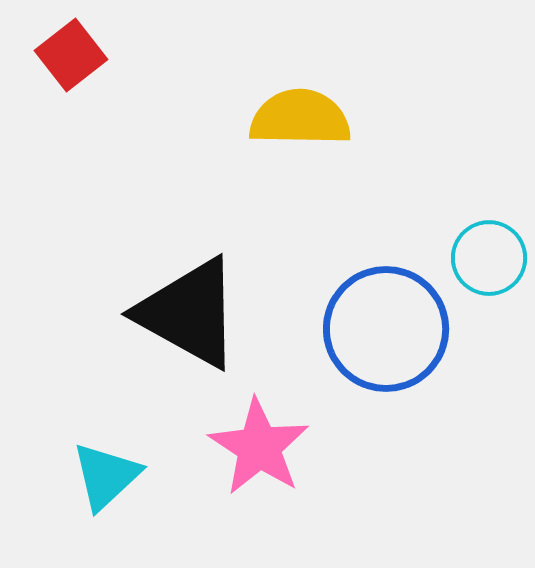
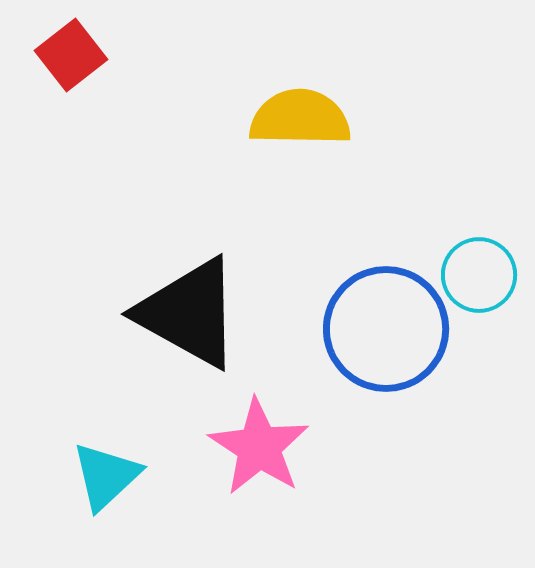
cyan circle: moved 10 px left, 17 px down
